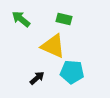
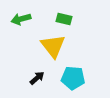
green arrow: rotated 54 degrees counterclockwise
yellow triangle: rotated 28 degrees clockwise
cyan pentagon: moved 1 px right, 6 px down
